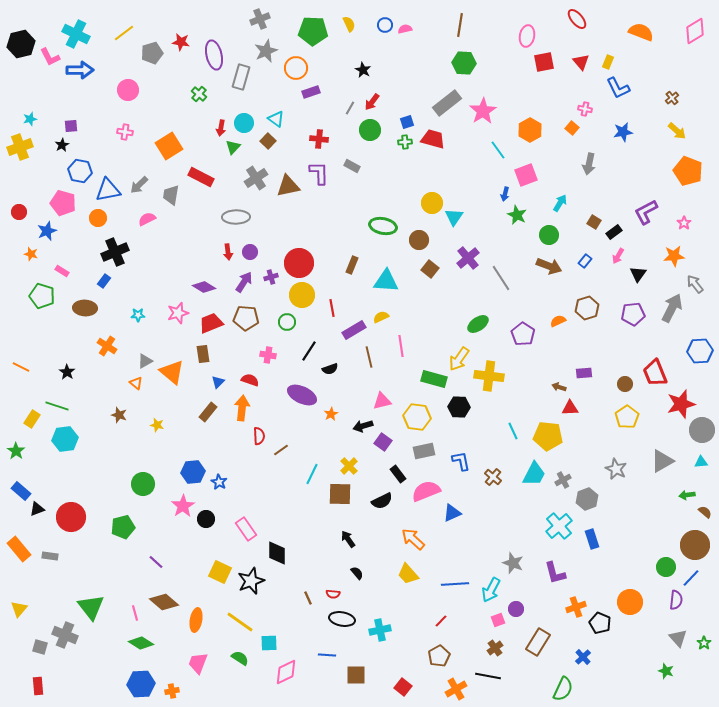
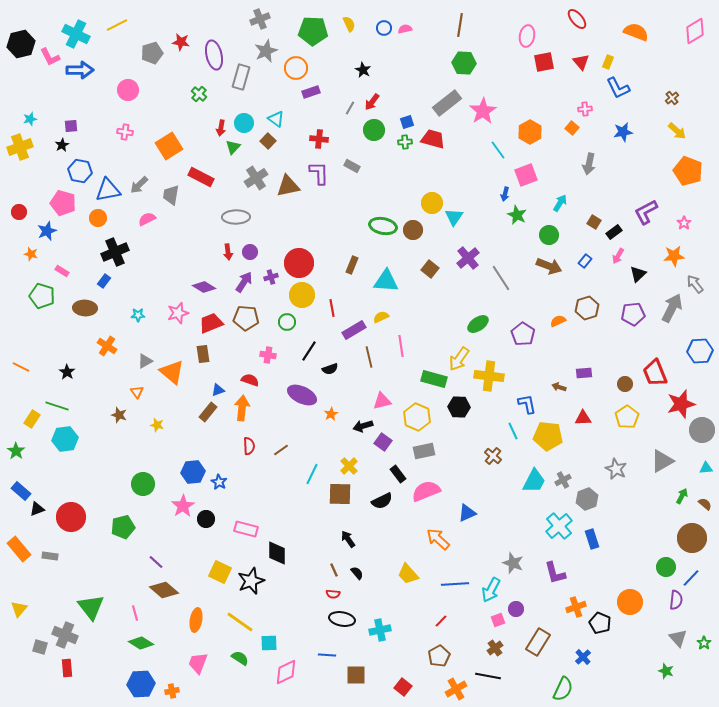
blue circle at (385, 25): moved 1 px left, 3 px down
orange semicircle at (641, 32): moved 5 px left
yellow line at (124, 33): moved 7 px left, 8 px up; rotated 10 degrees clockwise
pink cross at (585, 109): rotated 16 degrees counterclockwise
green circle at (370, 130): moved 4 px right
orange hexagon at (530, 130): moved 2 px down
brown circle at (419, 240): moved 6 px left, 10 px up
black triangle at (638, 274): rotated 12 degrees clockwise
blue triangle at (218, 382): moved 8 px down; rotated 24 degrees clockwise
orange triangle at (136, 383): moved 1 px right, 9 px down; rotated 16 degrees clockwise
red triangle at (570, 408): moved 13 px right, 10 px down
yellow hexagon at (417, 417): rotated 16 degrees clockwise
red semicircle at (259, 436): moved 10 px left, 10 px down
blue L-shape at (461, 461): moved 66 px right, 57 px up
cyan triangle at (701, 462): moved 5 px right, 6 px down
cyan trapezoid at (534, 474): moved 7 px down
brown cross at (493, 477): moved 21 px up
green arrow at (687, 495): moved 5 px left, 1 px down; rotated 126 degrees clockwise
brown semicircle at (705, 512): moved 8 px up
blue triangle at (452, 513): moved 15 px right
pink rectangle at (246, 529): rotated 40 degrees counterclockwise
orange arrow at (413, 539): moved 25 px right
brown circle at (695, 545): moved 3 px left, 7 px up
brown line at (308, 598): moved 26 px right, 28 px up
brown diamond at (164, 602): moved 12 px up
red rectangle at (38, 686): moved 29 px right, 18 px up
